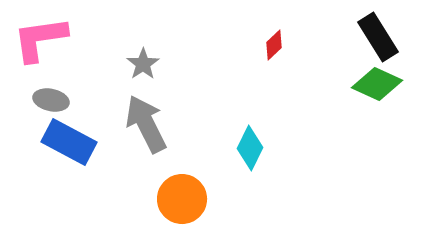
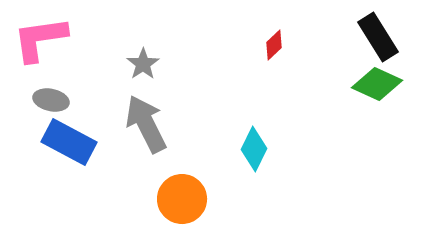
cyan diamond: moved 4 px right, 1 px down
